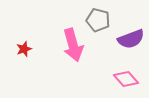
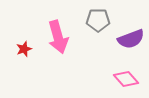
gray pentagon: rotated 15 degrees counterclockwise
pink arrow: moved 15 px left, 8 px up
